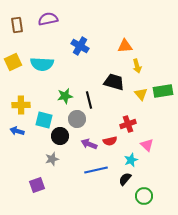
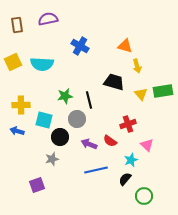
orange triangle: rotated 21 degrees clockwise
black circle: moved 1 px down
red semicircle: rotated 48 degrees clockwise
